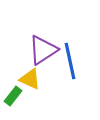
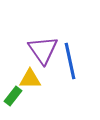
purple triangle: rotated 32 degrees counterclockwise
yellow triangle: rotated 25 degrees counterclockwise
